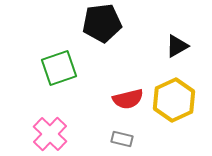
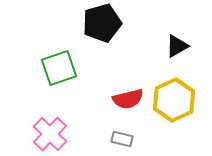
black pentagon: rotated 9 degrees counterclockwise
